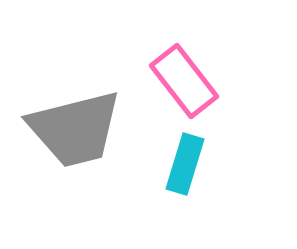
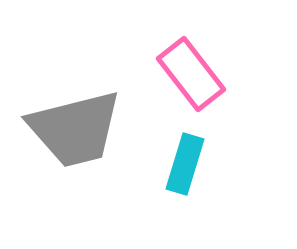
pink rectangle: moved 7 px right, 7 px up
